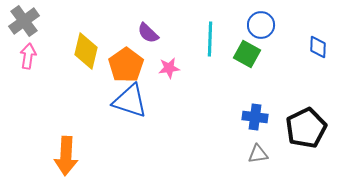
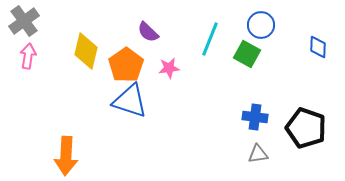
purple semicircle: moved 1 px up
cyan line: rotated 20 degrees clockwise
black pentagon: rotated 27 degrees counterclockwise
